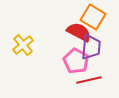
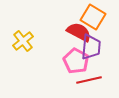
yellow cross: moved 4 px up
